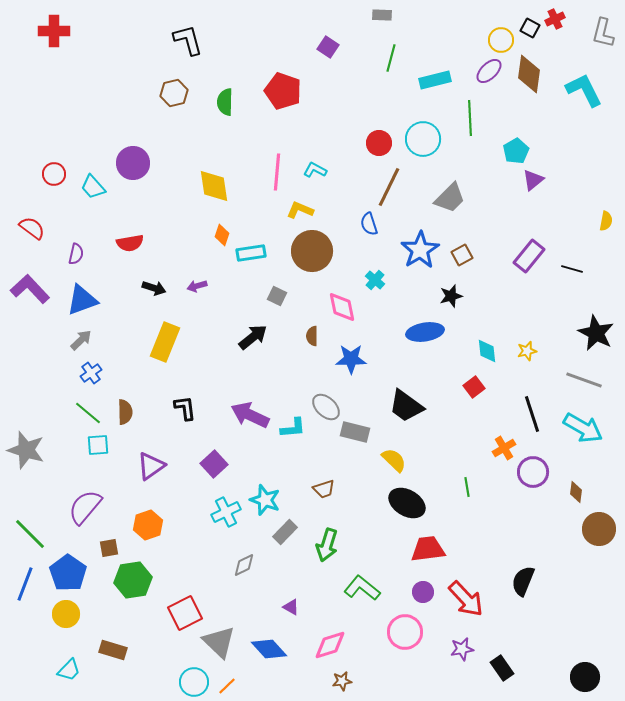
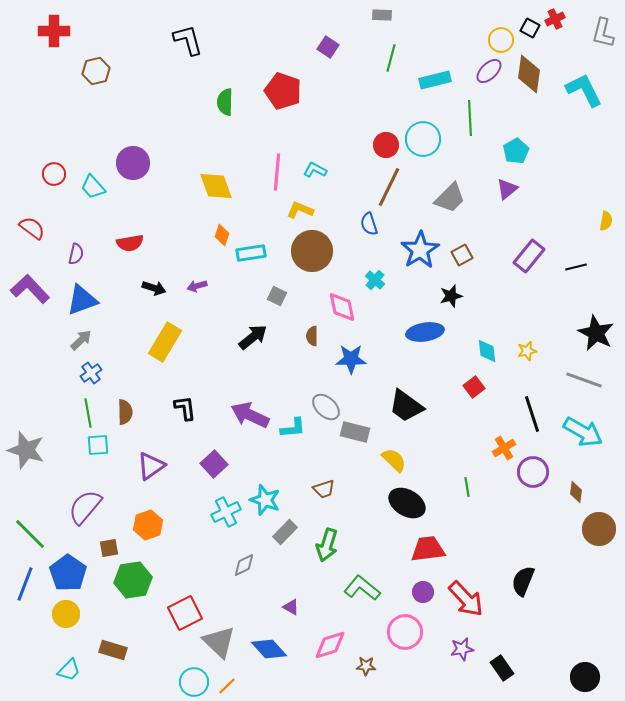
brown hexagon at (174, 93): moved 78 px left, 22 px up
red circle at (379, 143): moved 7 px right, 2 px down
purple triangle at (533, 180): moved 26 px left, 9 px down
yellow diamond at (214, 186): moved 2 px right; rotated 12 degrees counterclockwise
black line at (572, 269): moved 4 px right, 2 px up; rotated 30 degrees counterclockwise
yellow rectangle at (165, 342): rotated 9 degrees clockwise
green line at (88, 413): rotated 40 degrees clockwise
cyan arrow at (583, 428): moved 4 px down
brown star at (342, 681): moved 24 px right, 15 px up; rotated 12 degrees clockwise
